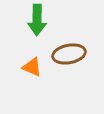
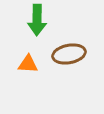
orange triangle: moved 4 px left, 3 px up; rotated 20 degrees counterclockwise
